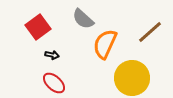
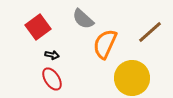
red ellipse: moved 2 px left, 4 px up; rotated 15 degrees clockwise
